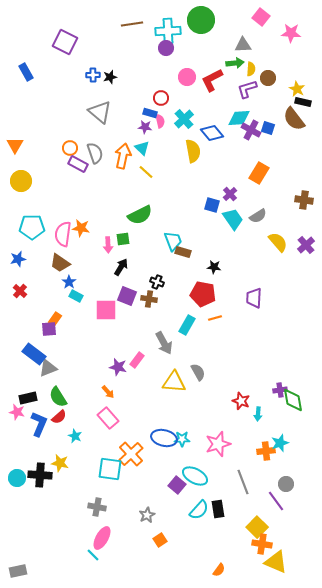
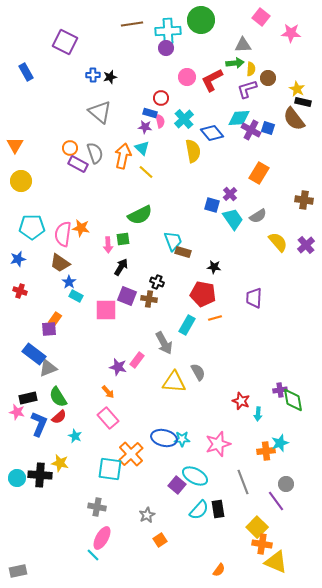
red cross at (20, 291): rotated 24 degrees counterclockwise
